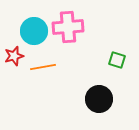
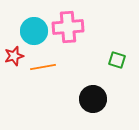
black circle: moved 6 px left
